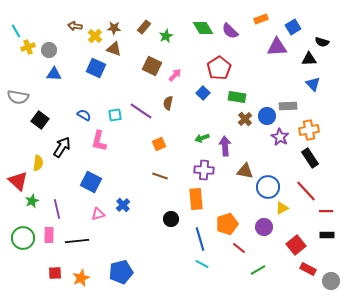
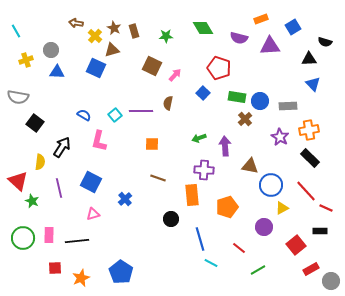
brown arrow at (75, 26): moved 1 px right, 3 px up
brown rectangle at (144, 27): moved 10 px left, 4 px down; rotated 56 degrees counterclockwise
brown star at (114, 28): rotated 24 degrees clockwise
purple semicircle at (230, 31): moved 9 px right, 7 px down; rotated 30 degrees counterclockwise
green star at (166, 36): rotated 24 degrees clockwise
black semicircle at (322, 42): moved 3 px right
yellow cross at (28, 47): moved 2 px left, 13 px down
purple triangle at (277, 47): moved 7 px left, 1 px up
brown triangle at (114, 49): moved 2 px left, 1 px down; rotated 35 degrees counterclockwise
gray circle at (49, 50): moved 2 px right
red pentagon at (219, 68): rotated 20 degrees counterclockwise
blue triangle at (54, 74): moved 3 px right, 2 px up
purple line at (141, 111): rotated 35 degrees counterclockwise
cyan square at (115, 115): rotated 32 degrees counterclockwise
blue circle at (267, 116): moved 7 px left, 15 px up
black square at (40, 120): moved 5 px left, 3 px down
green arrow at (202, 138): moved 3 px left
orange square at (159, 144): moved 7 px left; rotated 24 degrees clockwise
black rectangle at (310, 158): rotated 12 degrees counterclockwise
yellow semicircle at (38, 163): moved 2 px right, 1 px up
brown triangle at (245, 171): moved 5 px right, 5 px up
brown line at (160, 176): moved 2 px left, 2 px down
blue circle at (268, 187): moved 3 px right, 2 px up
orange rectangle at (196, 199): moved 4 px left, 4 px up
green star at (32, 201): rotated 24 degrees counterclockwise
blue cross at (123, 205): moved 2 px right, 6 px up
purple line at (57, 209): moved 2 px right, 21 px up
red line at (326, 211): moved 3 px up; rotated 24 degrees clockwise
pink triangle at (98, 214): moved 5 px left
orange pentagon at (227, 224): moved 17 px up
black rectangle at (327, 235): moved 7 px left, 4 px up
cyan line at (202, 264): moved 9 px right, 1 px up
red rectangle at (308, 269): moved 3 px right; rotated 56 degrees counterclockwise
blue pentagon at (121, 272): rotated 25 degrees counterclockwise
red square at (55, 273): moved 5 px up
